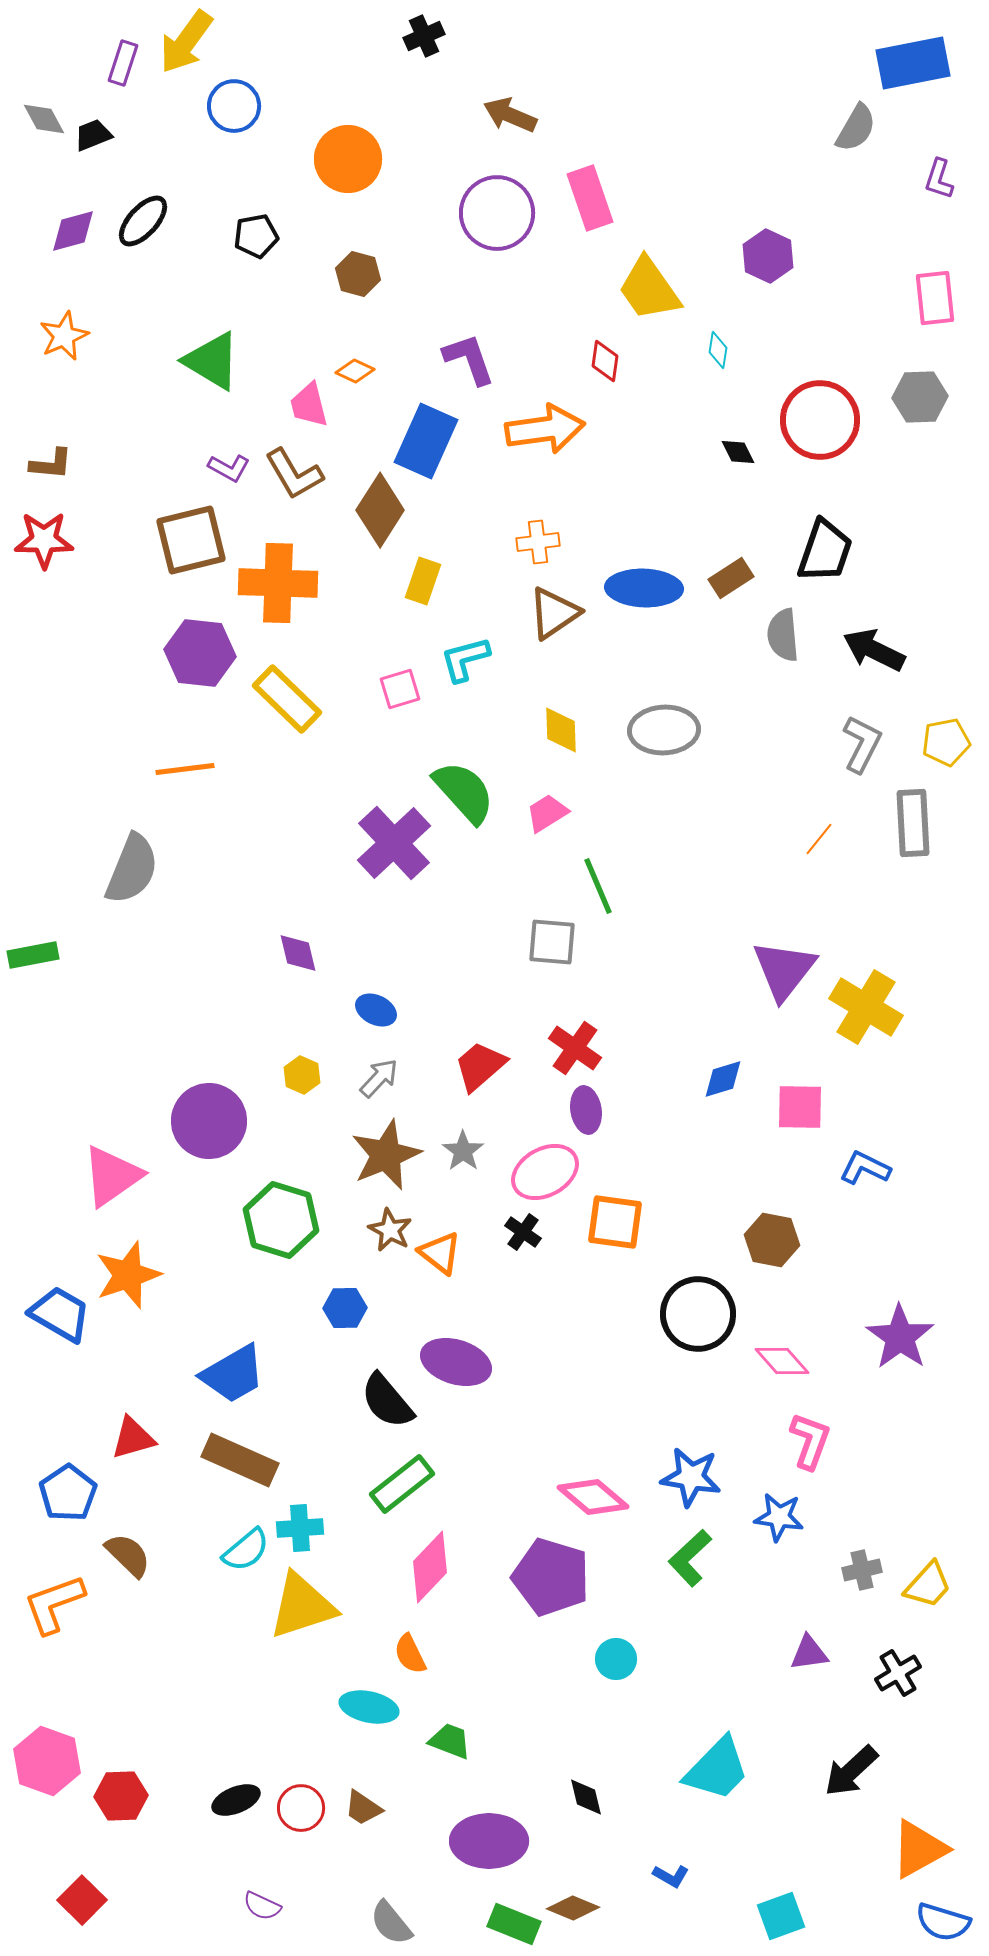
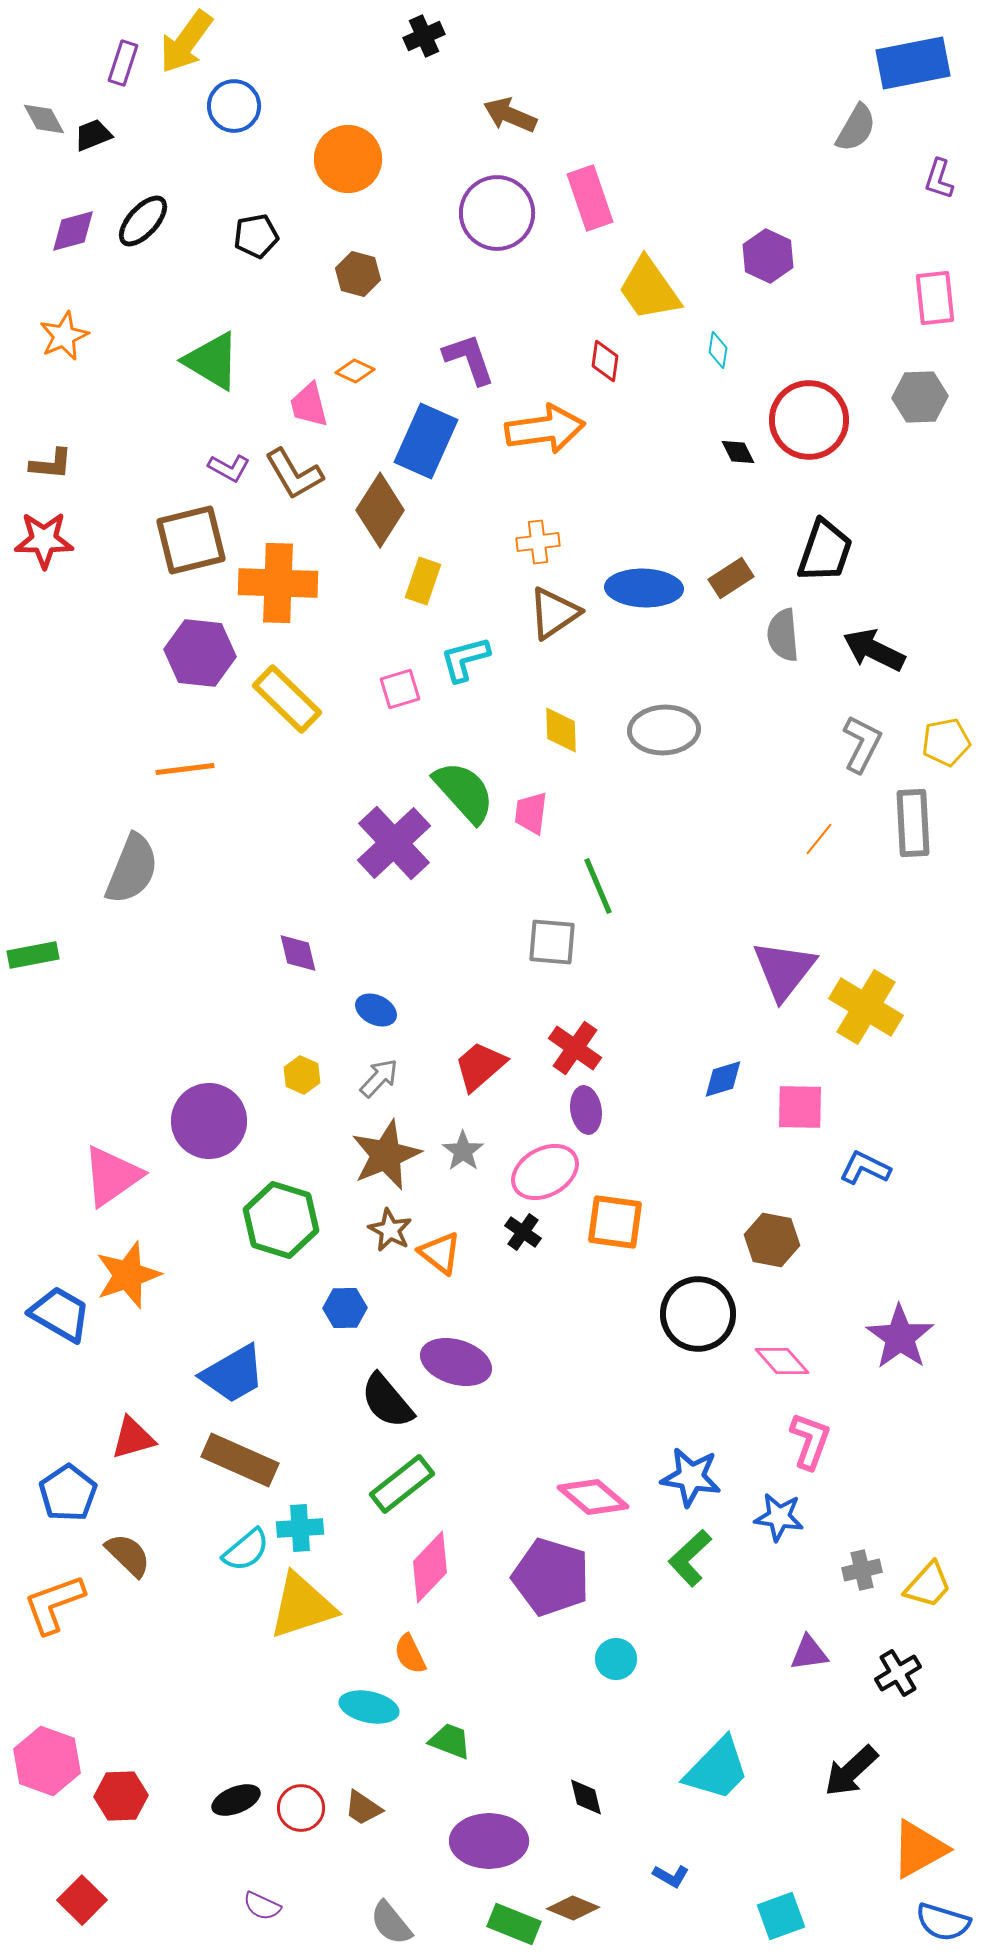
red circle at (820, 420): moved 11 px left
pink trapezoid at (547, 813): moved 16 px left; rotated 51 degrees counterclockwise
